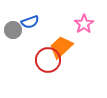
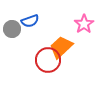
blue semicircle: moved 1 px up
gray circle: moved 1 px left, 1 px up
